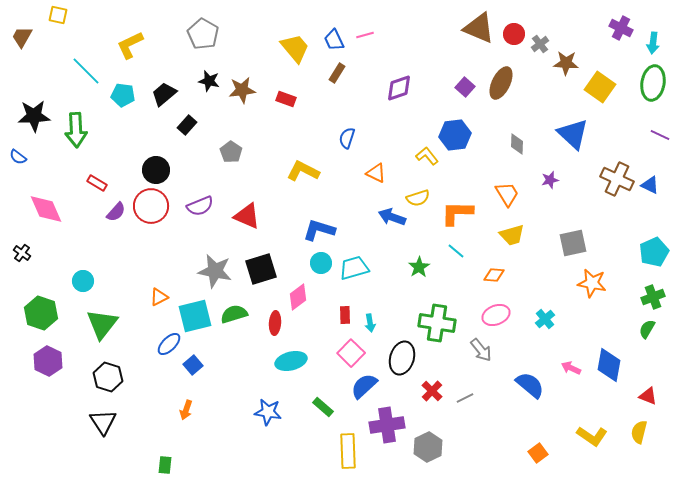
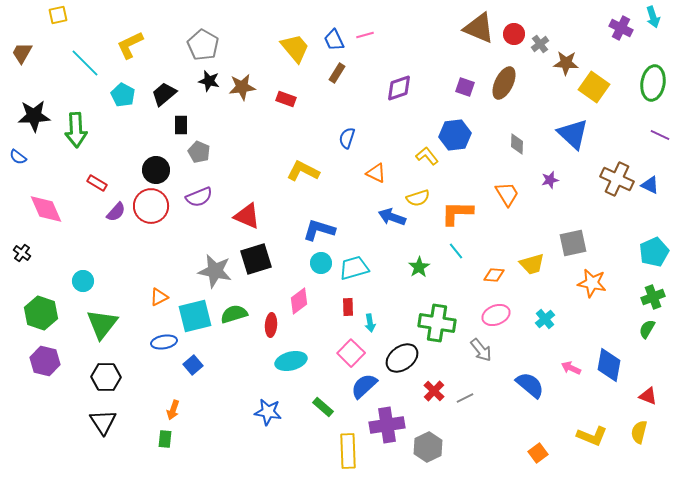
yellow square at (58, 15): rotated 24 degrees counterclockwise
gray pentagon at (203, 34): moved 11 px down
brown trapezoid at (22, 37): moved 16 px down
cyan arrow at (653, 43): moved 26 px up; rotated 25 degrees counterclockwise
cyan line at (86, 71): moved 1 px left, 8 px up
brown ellipse at (501, 83): moved 3 px right
purple square at (465, 87): rotated 24 degrees counterclockwise
yellow square at (600, 87): moved 6 px left
brown star at (242, 90): moved 3 px up
cyan pentagon at (123, 95): rotated 20 degrees clockwise
black rectangle at (187, 125): moved 6 px left; rotated 42 degrees counterclockwise
gray pentagon at (231, 152): moved 32 px left; rotated 10 degrees counterclockwise
purple semicircle at (200, 206): moved 1 px left, 9 px up
yellow trapezoid at (512, 235): moved 20 px right, 29 px down
cyan line at (456, 251): rotated 12 degrees clockwise
black square at (261, 269): moved 5 px left, 10 px up
pink diamond at (298, 297): moved 1 px right, 4 px down
red rectangle at (345, 315): moved 3 px right, 8 px up
red ellipse at (275, 323): moved 4 px left, 2 px down
blue ellipse at (169, 344): moved 5 px left, 2 px up; rotated 35 degrees clockwise
black ellipse at (402, 358): rotated 36 degrees clockwise
purple hexagon at (48, 361): moved 3 px left; rotated 12 degrees counterclockwise
black hexagon at (108, 377): moved 2 px left; rotated 16 degrees counterclockwise
red cross at (432, 391): moved 2 px right
orange arrow at (186, 410): moved 13 px left
yellow L-shape at (592, 436): rotated 12 degrees counterclockwise
green rectangle at (165, 465): moved 26 px up
